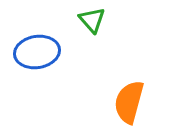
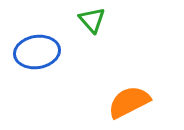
orange semicircle: rotated 48 degrees clockwise
